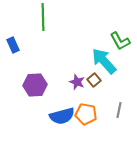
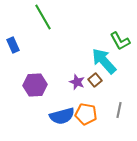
green line: rotated 28 degrees counterclockwise
brown square: moved 1 px right
